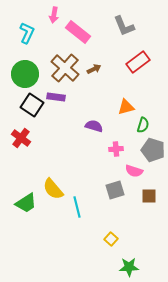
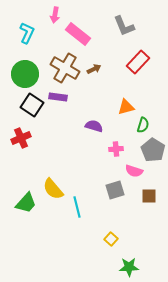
pink arrow: moved 1 px right
pink rectangle: moved 2 px down
red rectangle: rotated 10 degrees counterclockwise
brown cross: rotated 12 degrees counterclockwise
purple rectangle: moved 2 px right
red cross: rotated 30 degrees clockwise
gray pentagon: rotated 15 degrees clockwise
green trapezoid: rotated 15 degrees counterclockwise
